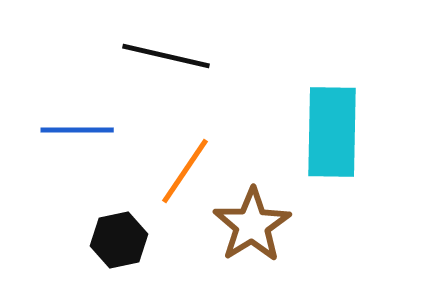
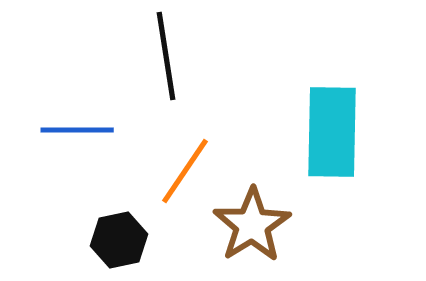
black line: rotated 68 degrees clockwise
